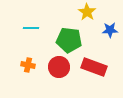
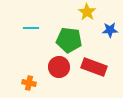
orange cross: moved 1 px right, 18 px down
